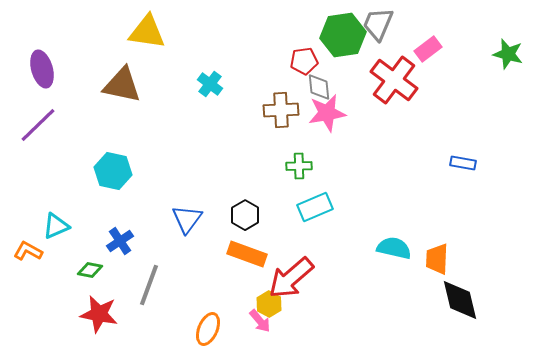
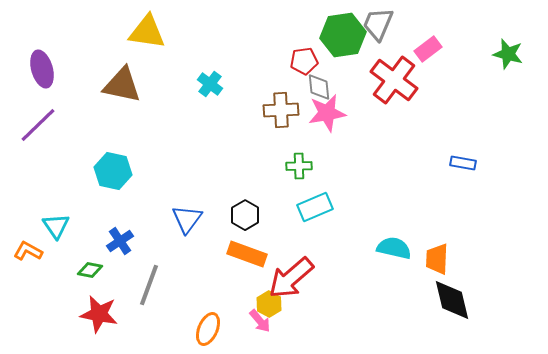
cyan triangle: rotated 40 degrees counterclockwise
black diamond: moved 8 px left
